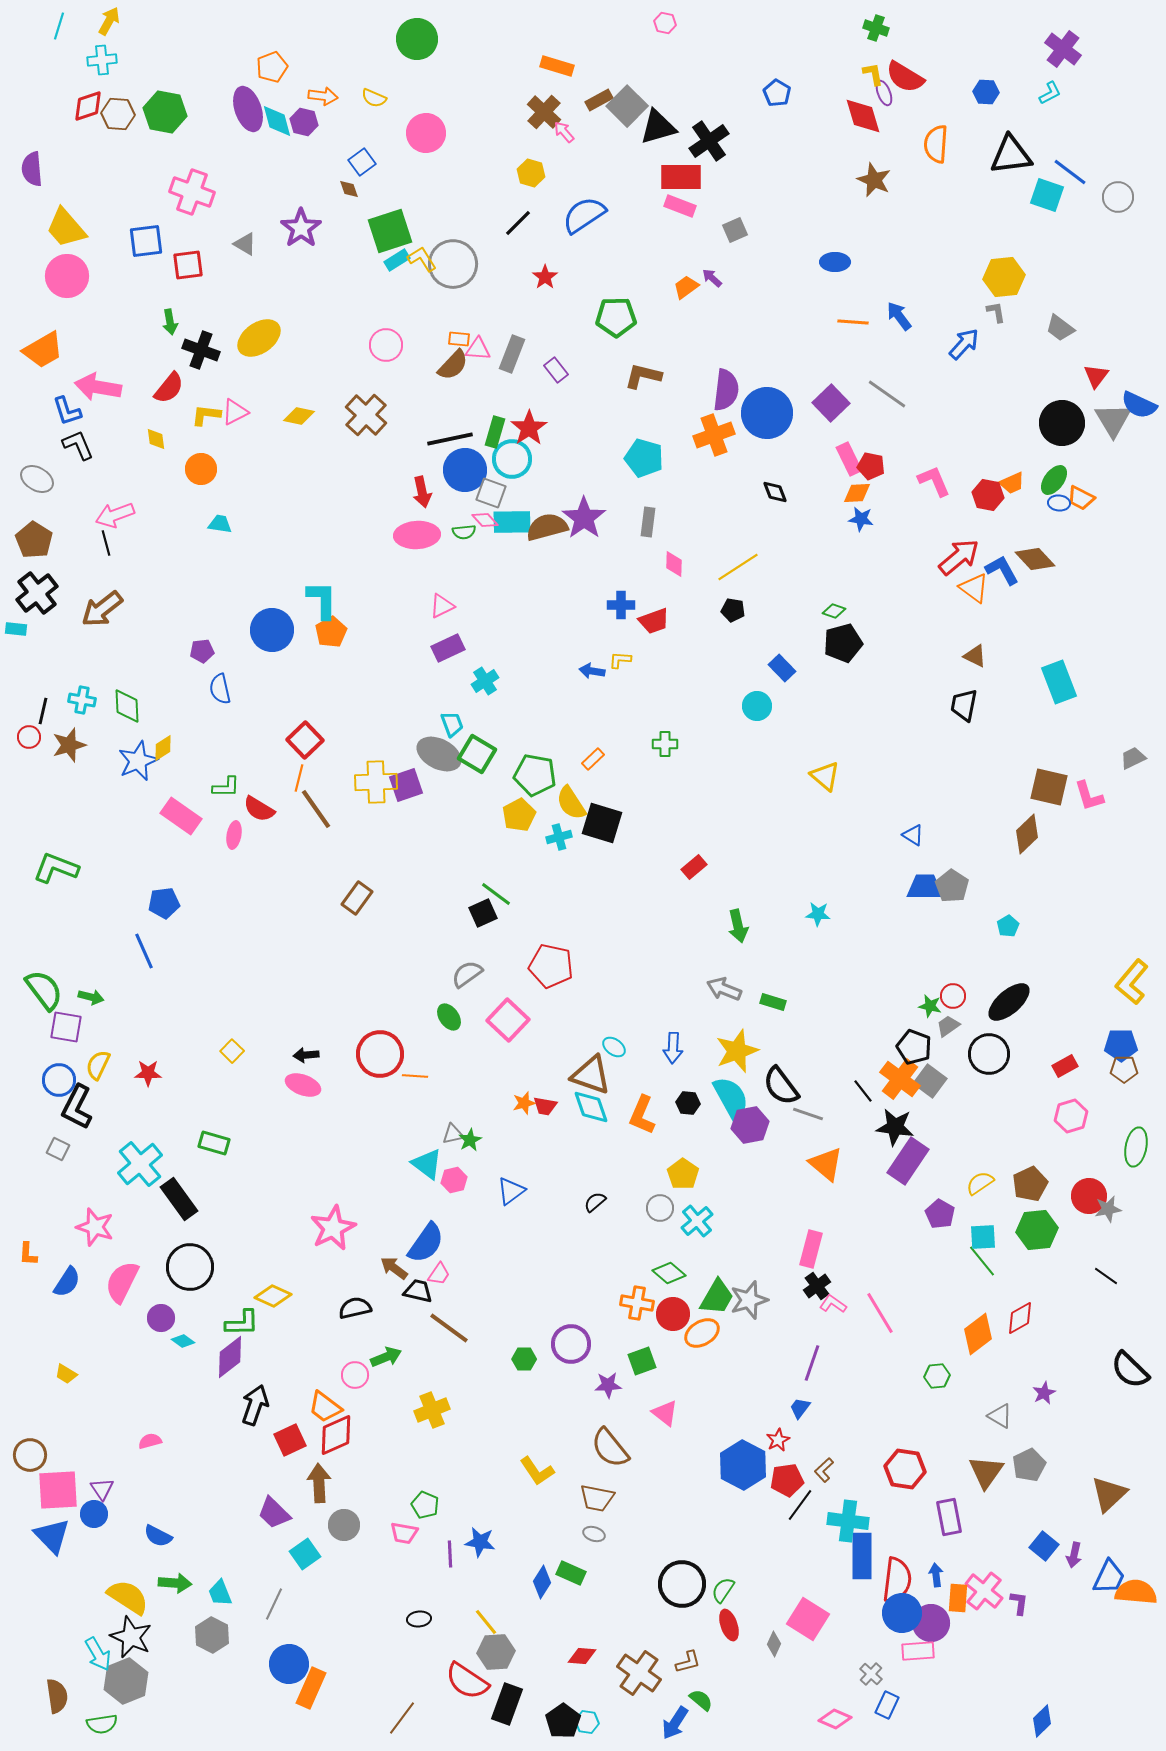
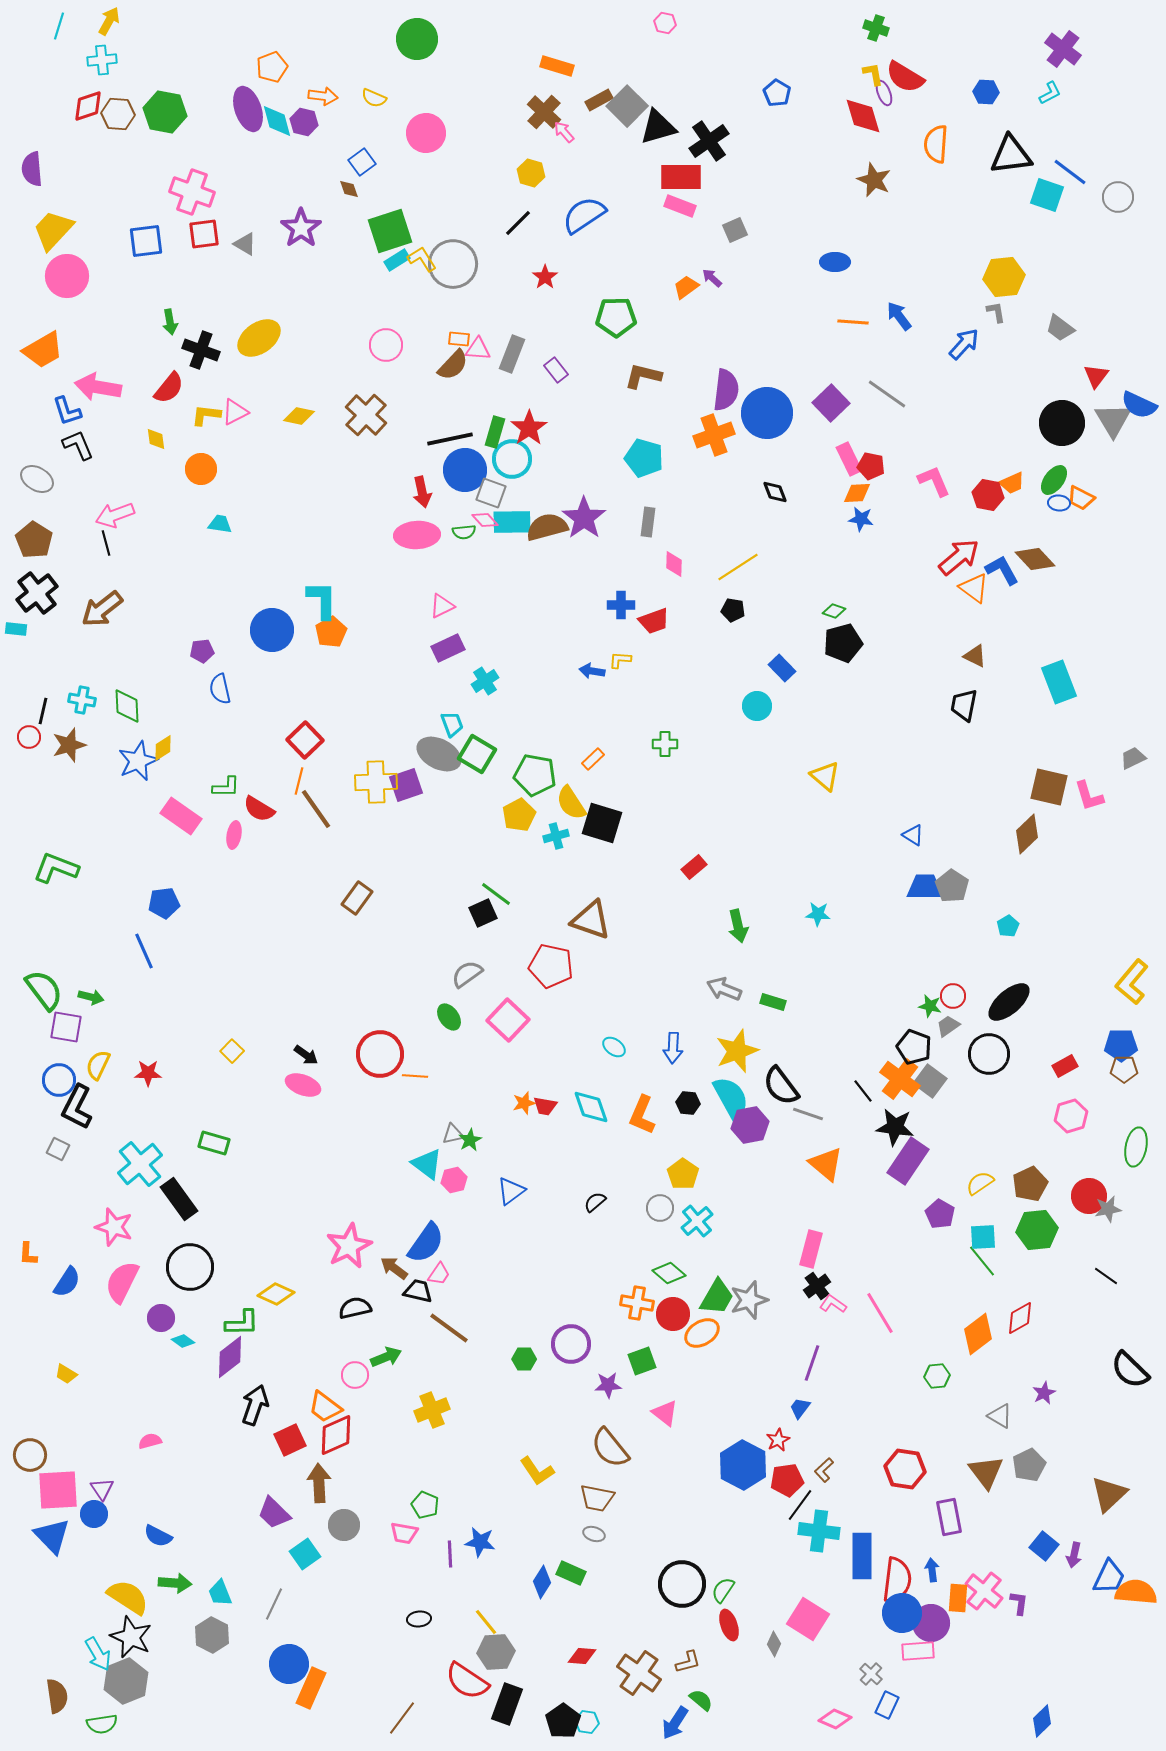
yellow trapezoid at (66, 228): moved 13 px left, 2 px down; rotated 84 degrees clockwise
red square at (188, 265): moved 16 px right, 31 px up
orange line at (299, 778): moved 3 px down
cyan cross at (559, 837): moved 3 px left, 1 px up
black arrow at (306, 1055): rotated 140 degrees counterclockwise
brown triangle at (591, 1075): moved 155 px up
pink star at (95, 1227): moved 19 px right
pink star at (333, 1228): moved 16 px right, 18 px down
yellow diamond at (273, 1296): moved 3 px right, 2 px up
brown triangle at (986, 1472): rotated 12 degrees counterclockwise
cyan cross at (848, 1521): moved 29 px left, 10 px down
blue arrow at (936, 1575): moved 4 px left, 5 px up
